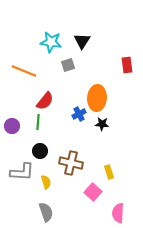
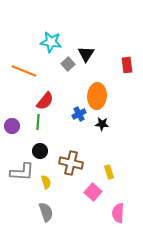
black triangle: moved 4 px right, 13 px down
gray square: moved 1 px up; rotated 24 degrees counterclockwise
orange ellipse: moved 2 px up
